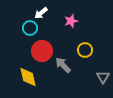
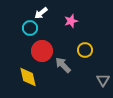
gray triangle: moved 3 px down
